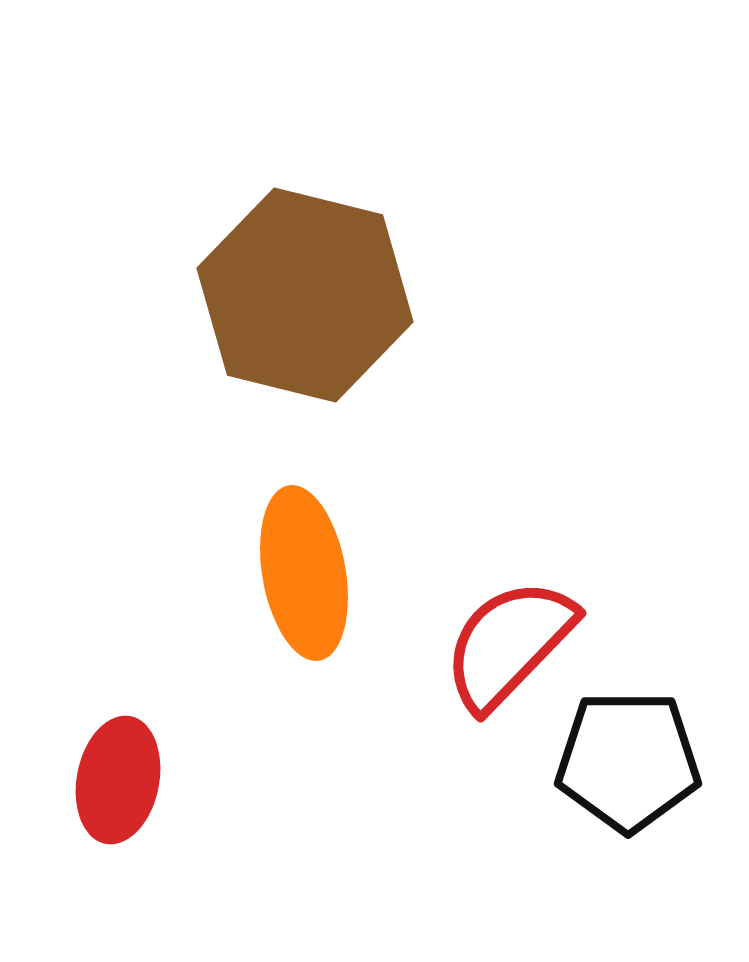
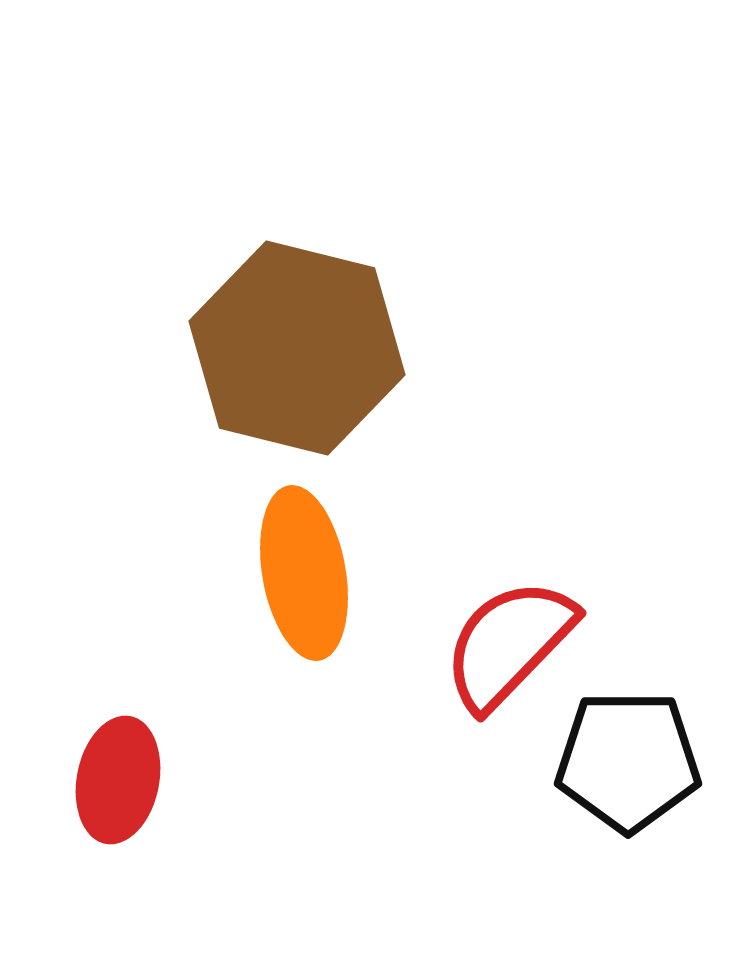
brown hexagon: moved 8 px left, 53 px down
